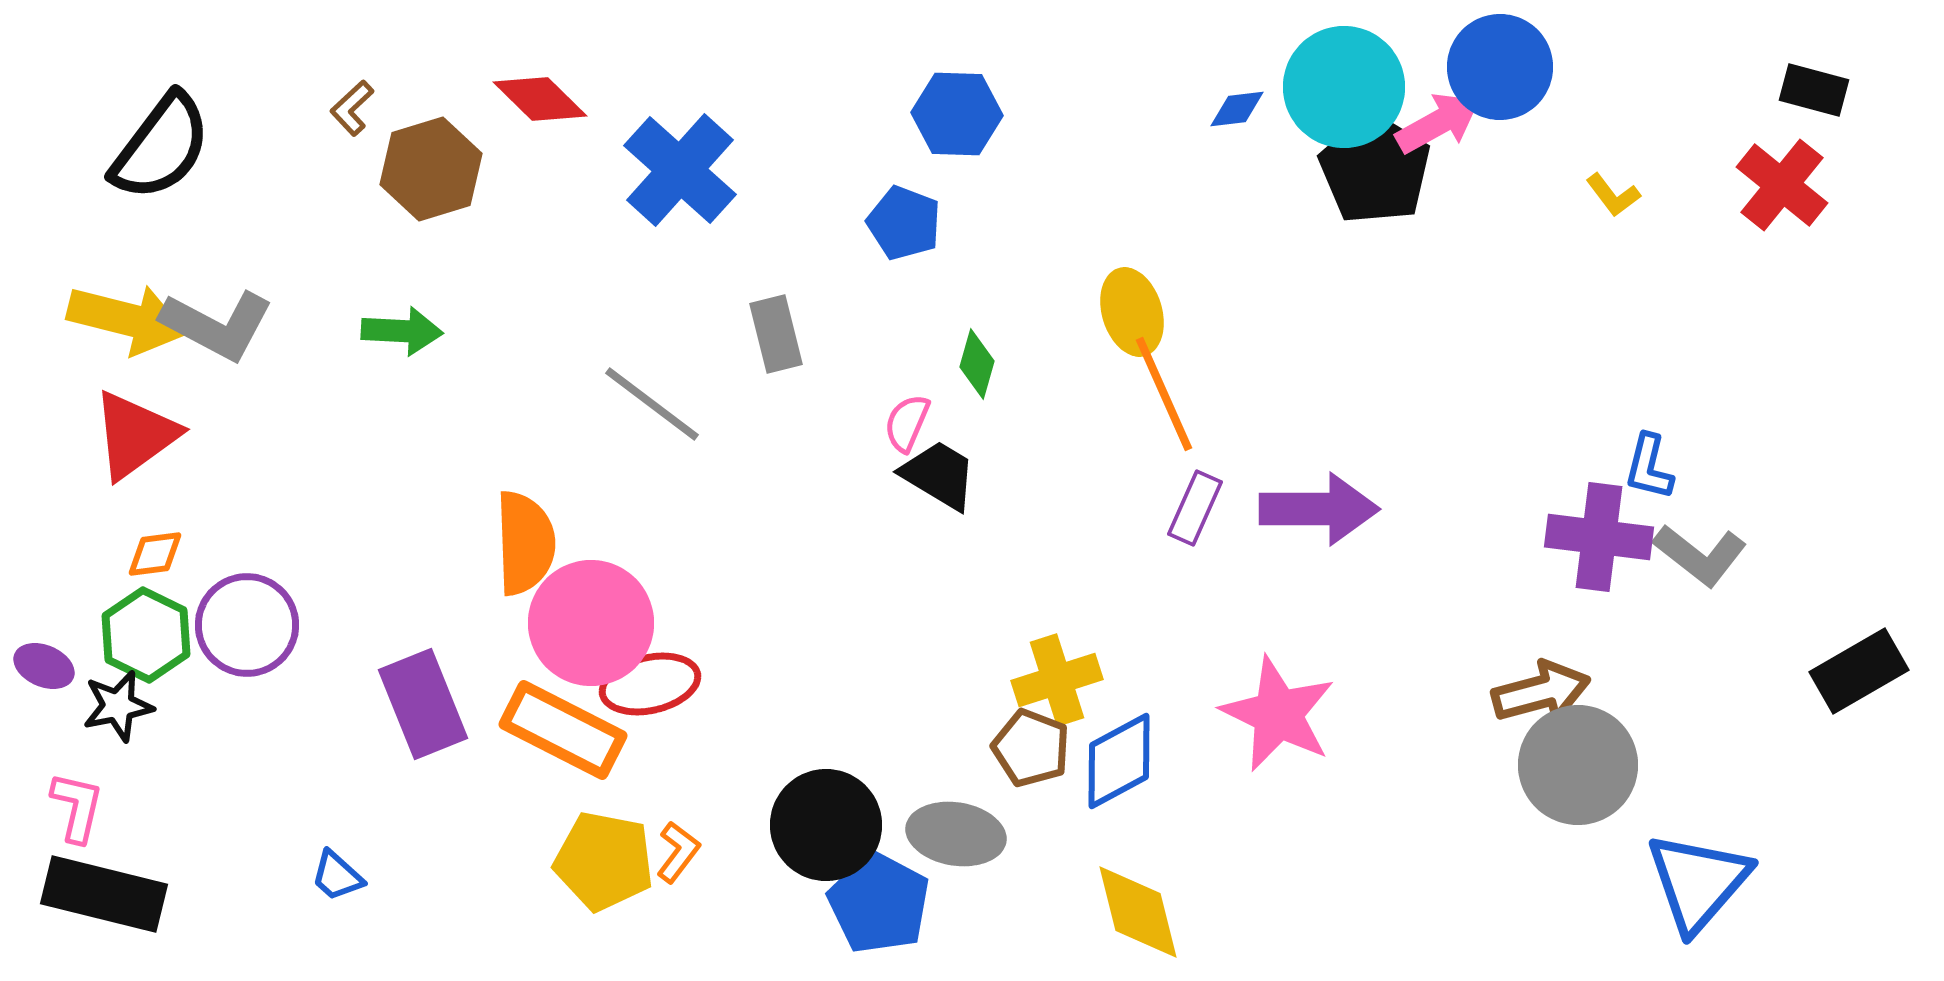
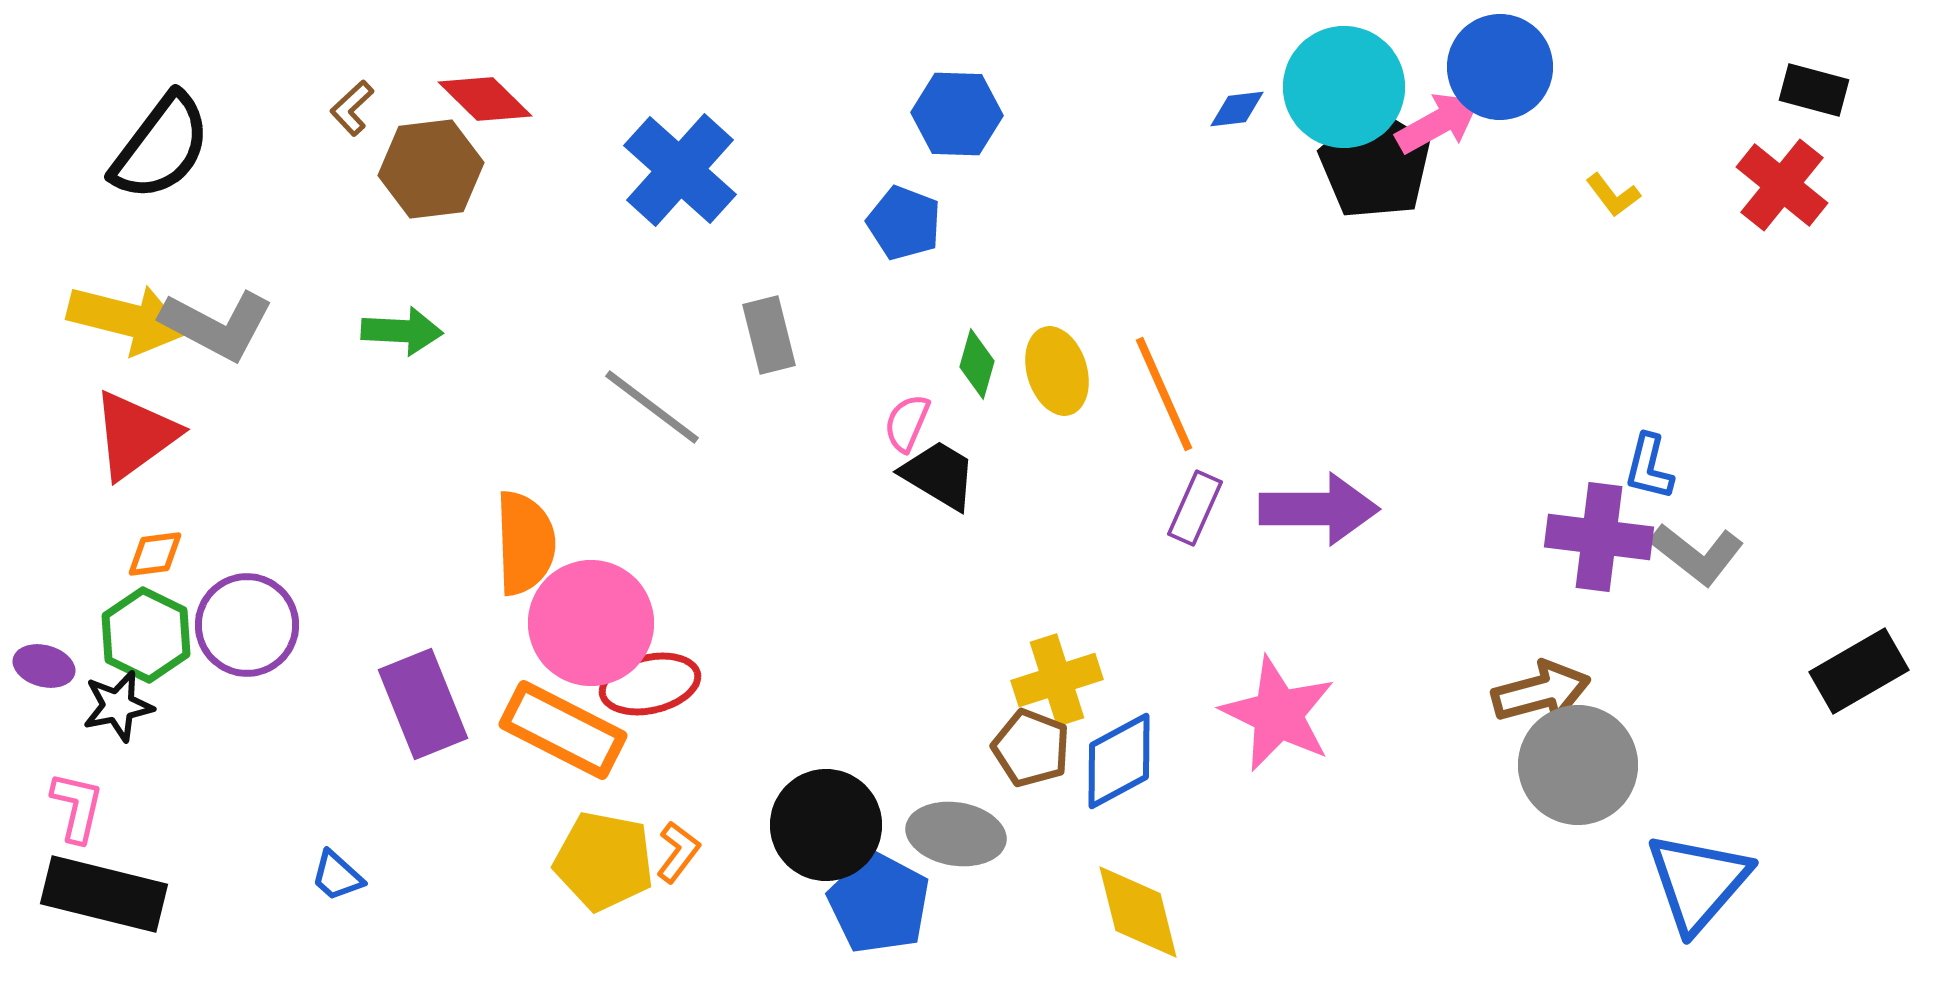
red diamond at (540, 99): moved 55 px left
brown hexagon at (431, 169): rotated 10 degrees clockwise
black pentagon at (1375, 169): moved 5 px up
yellow ellipse at (1132, 312): moved 75 px left, 59 px down
gray rectangle at (776, 334): moved 7 px left, 1 px down
gray line at (652, 404): moved 3 px down
gray L-shape at (1700, 555): moved 3 px left, 1 px up
purple ellipse at (44, 666): rotated 8 degrees counterclockwise
